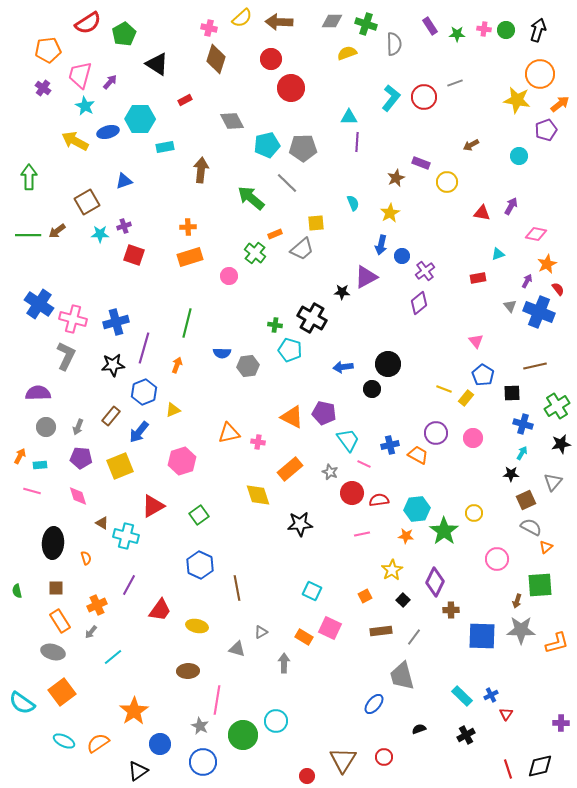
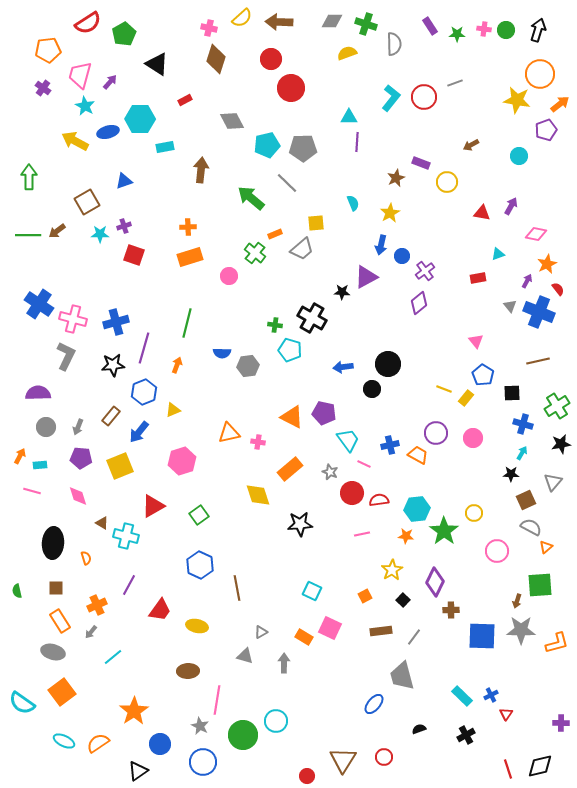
brown line at (535, 366): moved 3 px right, 5 px up
pink circle at (497, 559): moved 8 px up
gray triangle at (237, 649): moved 8 px right, 7 px down
